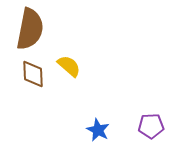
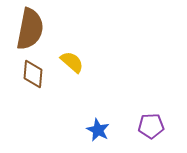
yellow semicircle: moved 3 px right, 4 px up
brown diamond: rotated 8 degrees clockwise
